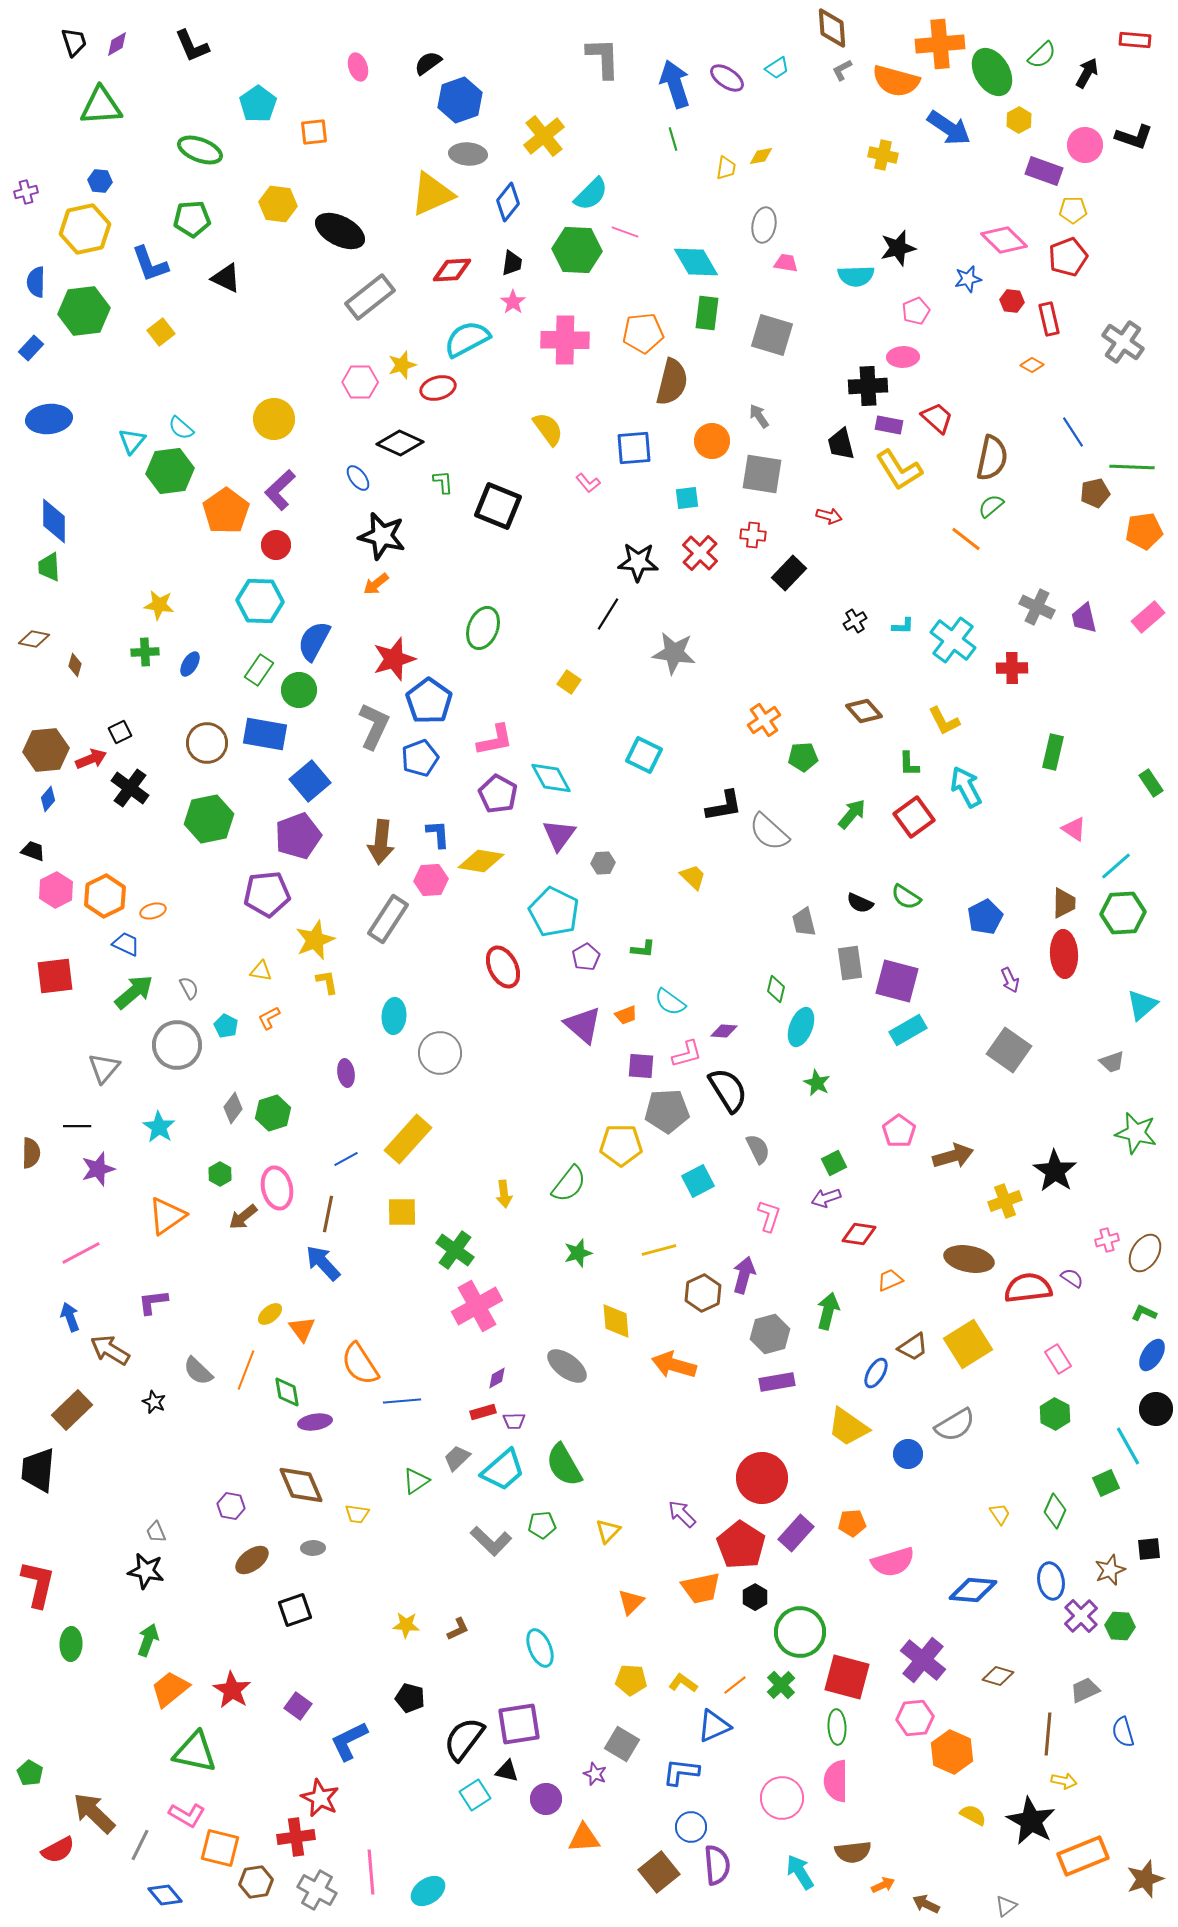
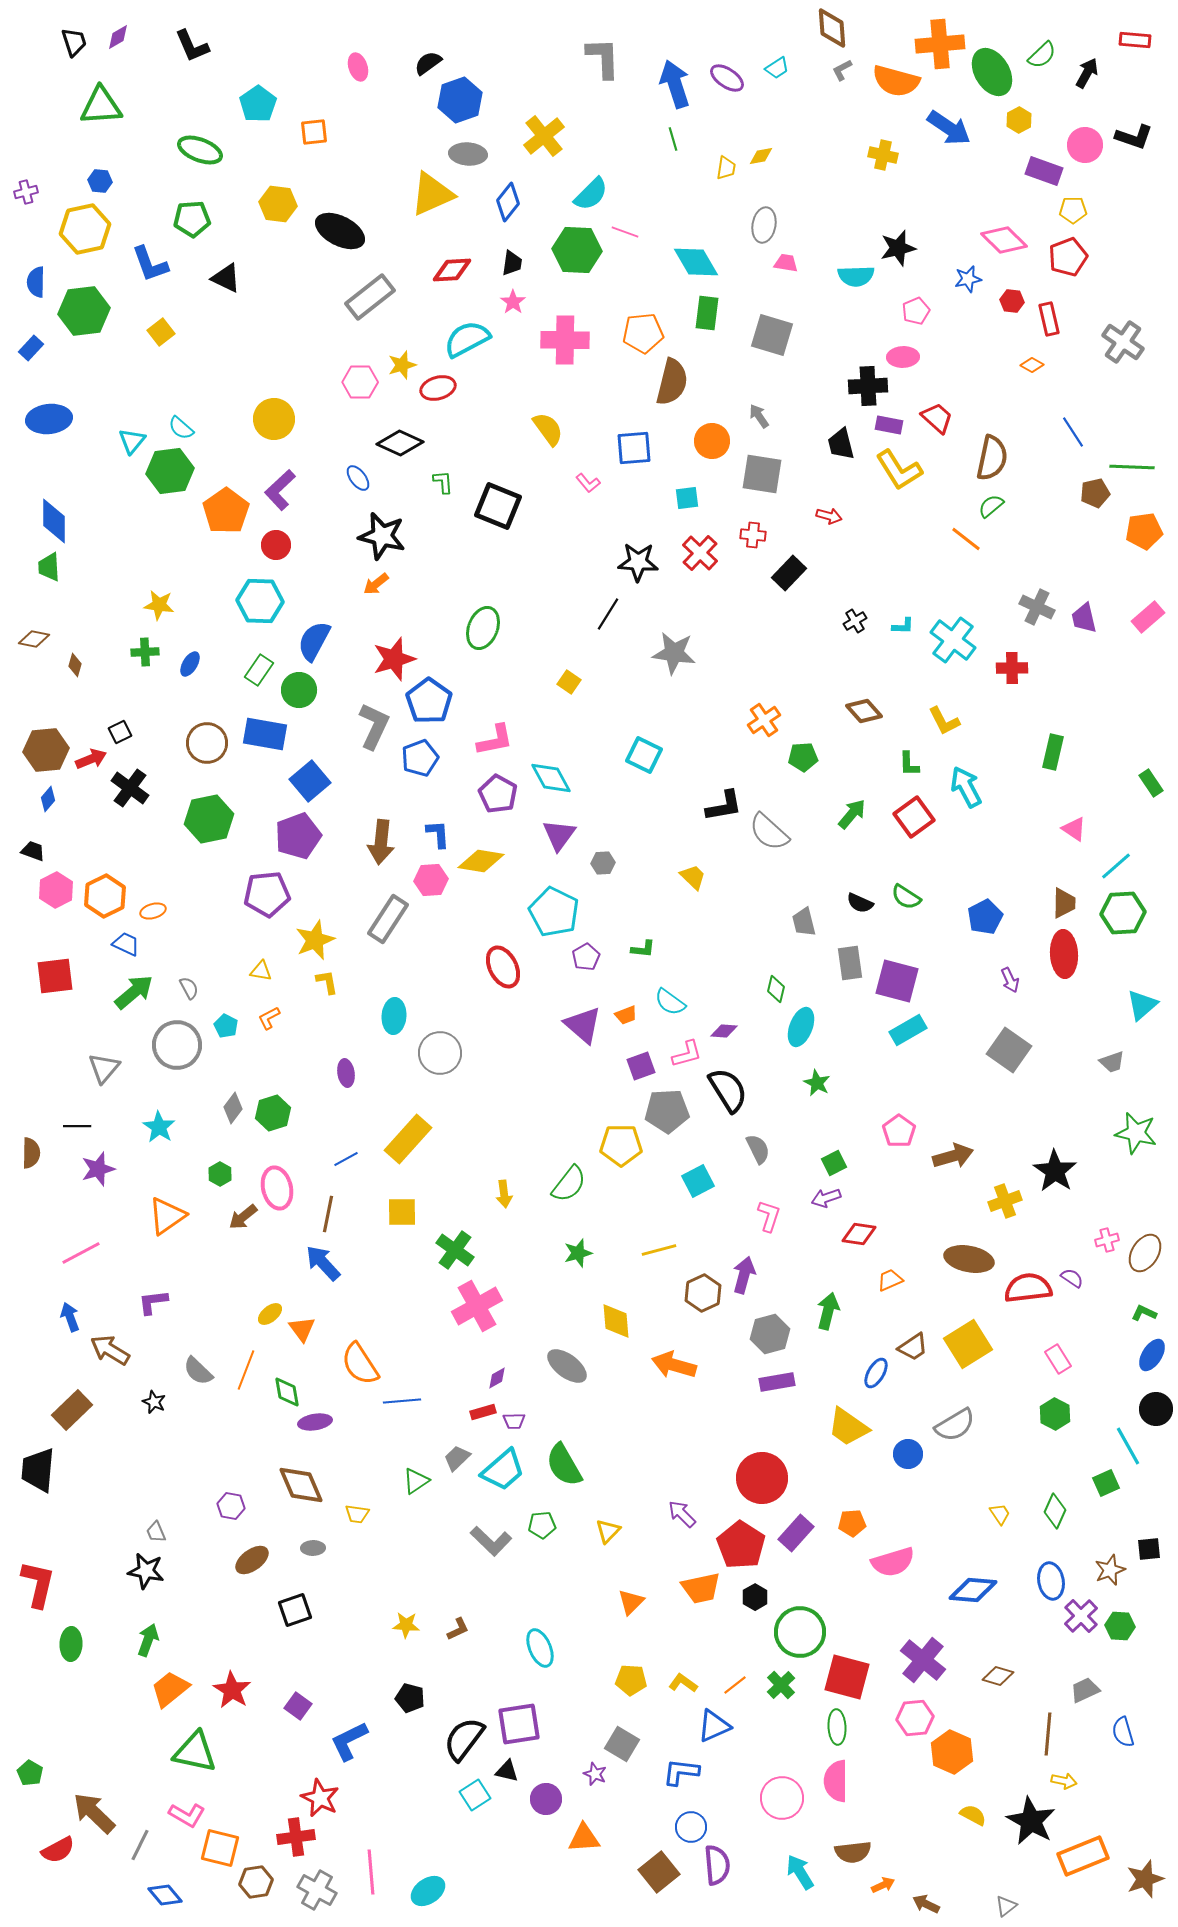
purple diamond at (117, 44): moved 1 px right, 7 px up
purple square at (641, 1066): rotated 24 degrees counterclockwise
